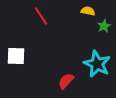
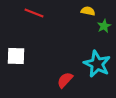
red line: moved 7 px left, 3 px up; rotated 36 degrees counterclockwise
red semicircle: moved 1 px left, 1 px up
